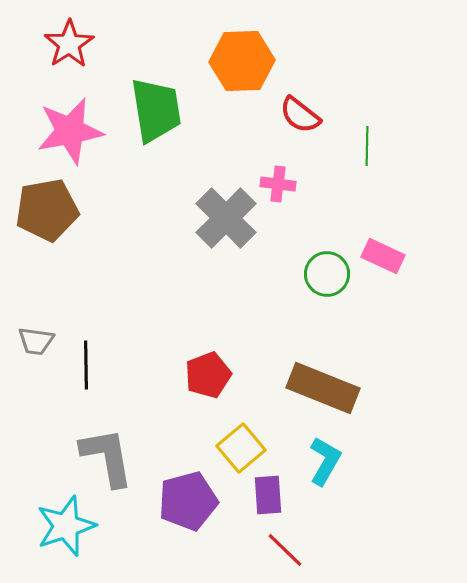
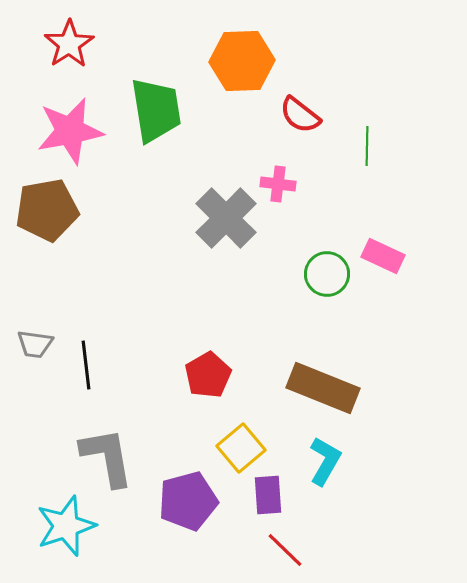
gray trapezoid: moved 1 px left, 3 px down
black line: rotated 6 degrees counterclockwise
red pentagon: rotated 9 degrees counterclockwise
